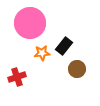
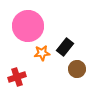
pink circle: moved 2 px left, 3 px down
black rectangle: moved 1 px right, 1 px down
